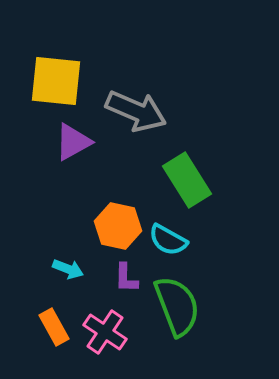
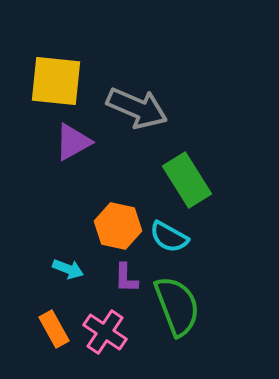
gray arrow: moved 1 px right, 3 px up
cyan semicircle: moved 1 px right, 3 px up
orange rectangle: moved 2 px down
